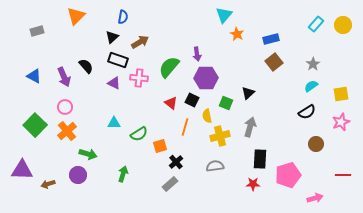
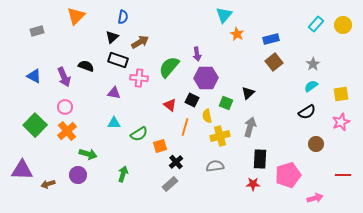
black semicircle at (86, 66): rotated 28 degrees counterclockwise
purple triangle at (114, 83): moved 10 px down; rotated 16 degrees counterclockwise
red triangle at (171, 103): moved 1 px left, 2 px down
